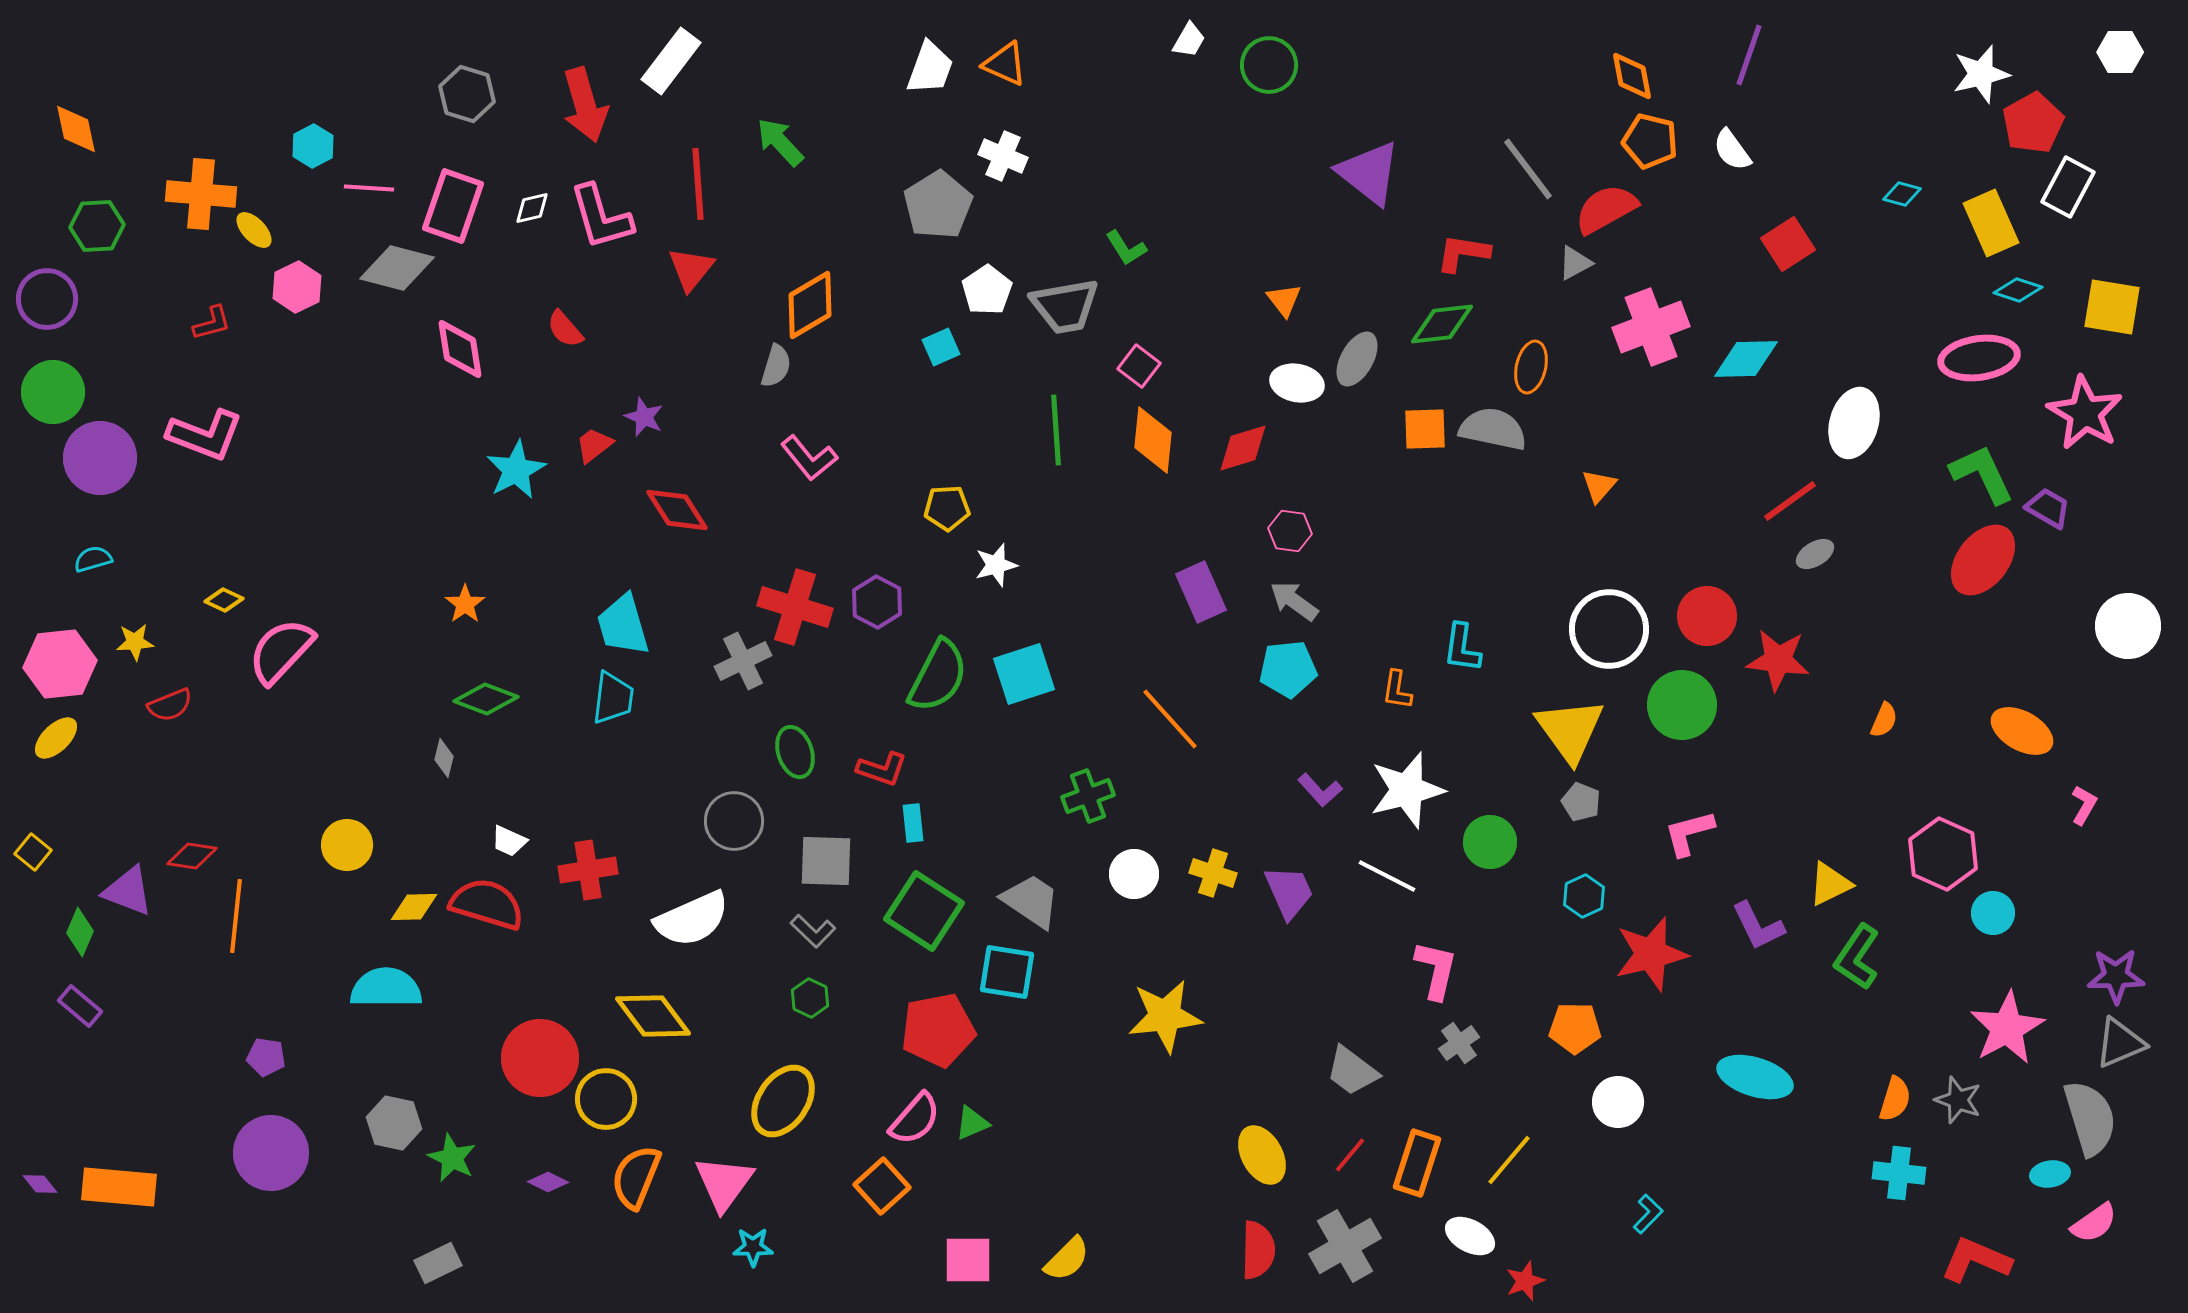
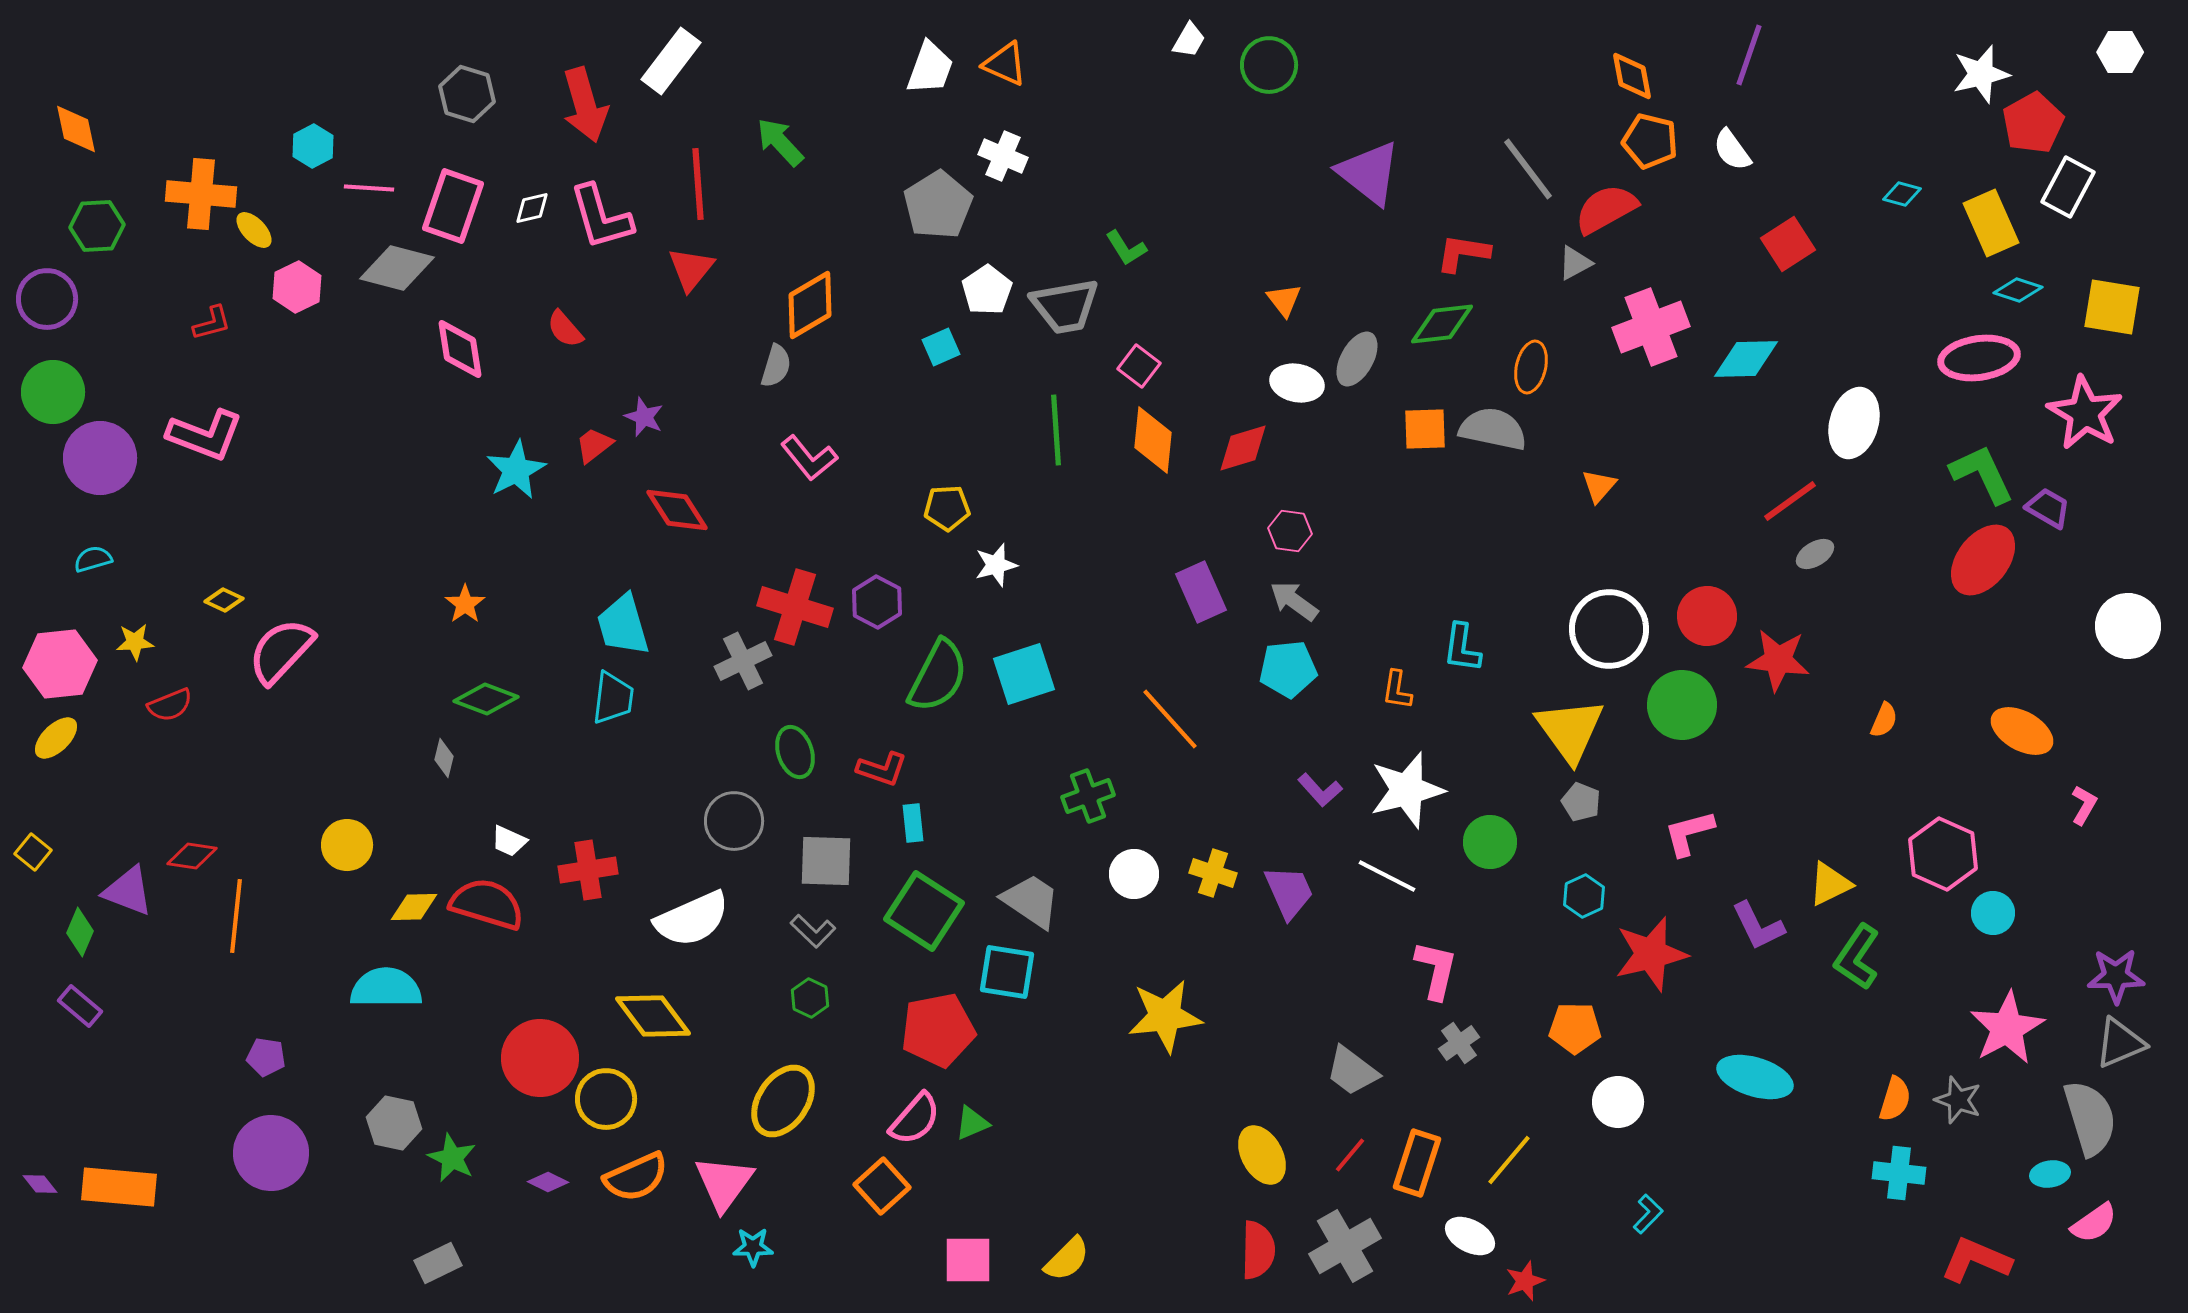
orange semicircle at (636, 1177): rotated 136 degrees counterclockwise
